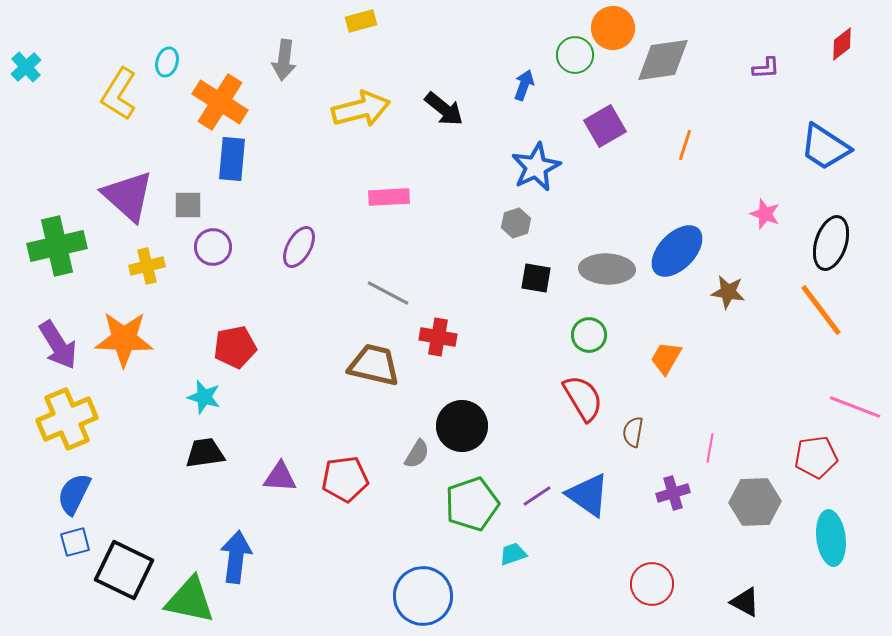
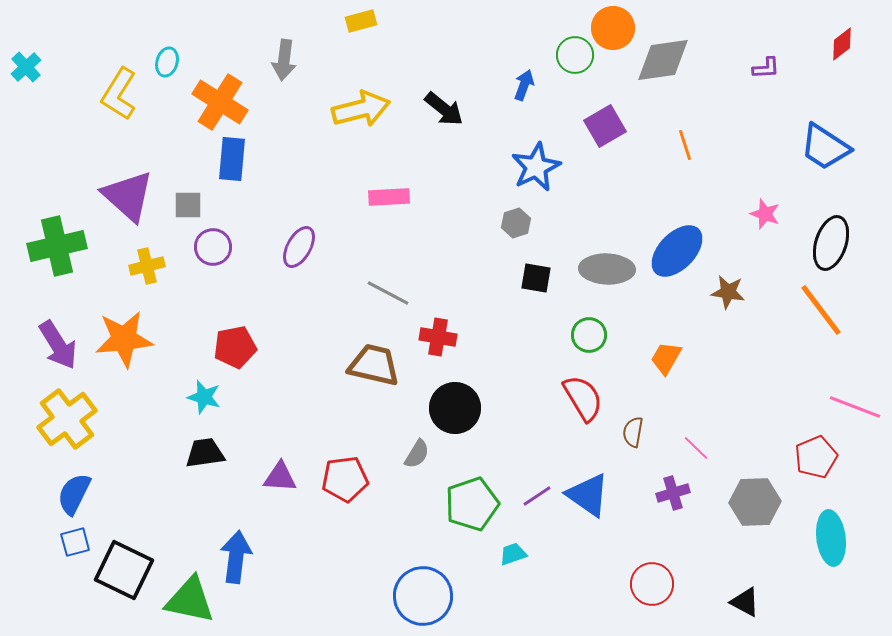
orange line at (685, 145): rotated 36 degrees counterclockwise
orange star at (124, 339): rotated 8 degrees counterclockwise
yellow cross at (67, 419): rotated 14 degrees counterclockwise
black circle at (462, 426): moved 7 px left, 18 px up
pink line at (710, 448): moved 14 px left; rotated 56 degrees counterclockwise
red pentagon at (816, 457): rotated 15 degrees counterclockwise
